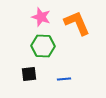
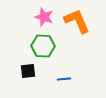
pink star: moved 3 px right
orange L-shape: moved 2 px up
black square: moved 1 px left, 3 px up
